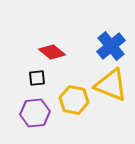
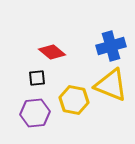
blue cross: rotated 24 degrees clockwise
